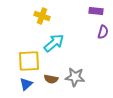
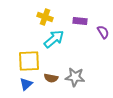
purple rectangle: moved 16 px left, 10 px down
yellow cross: moved 3 px right, 1 px down
purple semicircle: rotated 48 degrees counterclockwise
cyan arrow: moved 4 px up
brown semicircle: moved 1 px up
